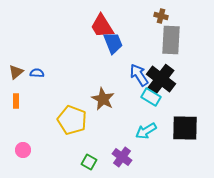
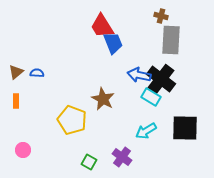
blue arrow: rotated 45 degrees counterclockwise
